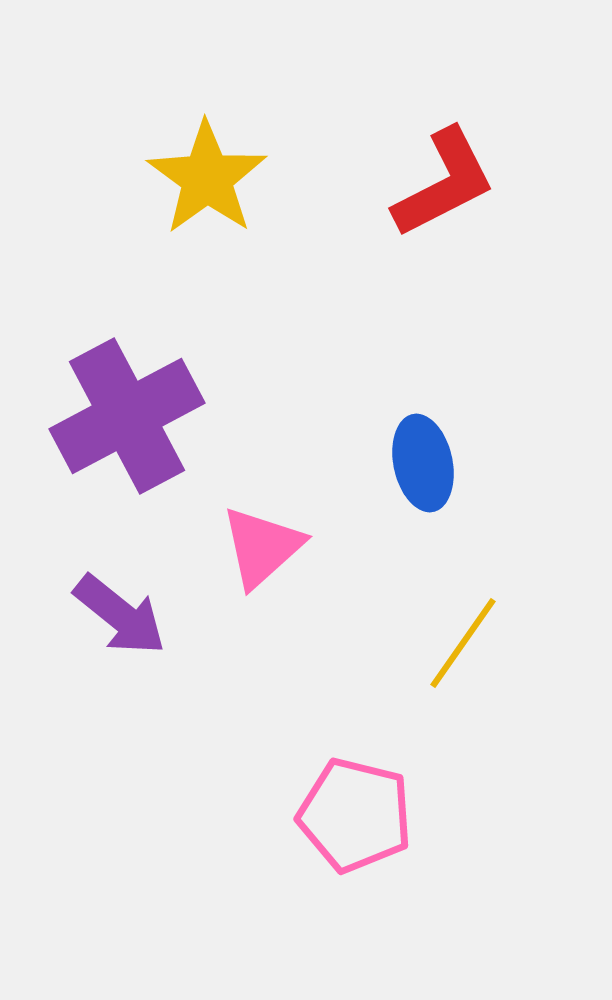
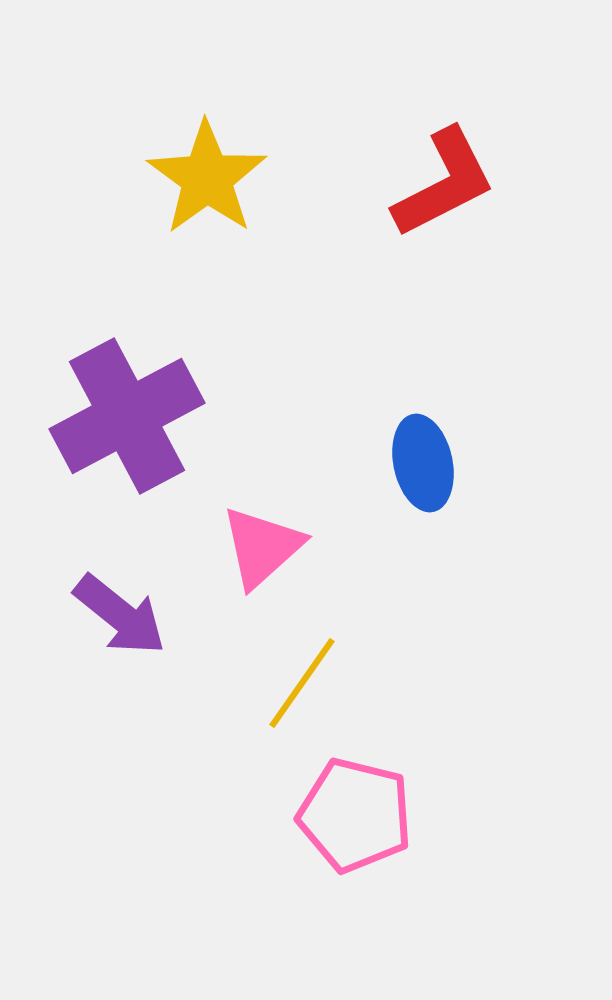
yellow line: moved 161 px left, 40 px down
